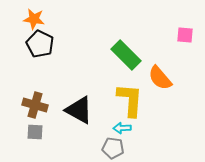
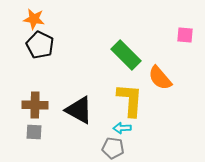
black pentagon: moved 1 px down
brown cross: rotated 15 degrees counterclockwise
gray square: moved 1 px left
